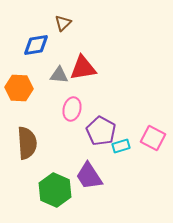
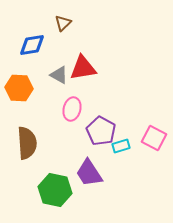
blue diamond: moved 4 px left
gray triangle: rotated 24 degrees clockwise
pink square: moved 1 px right
purple trapezoid: moved 3 px up
green hexagon: rotated 12 degrees counterclockwise
